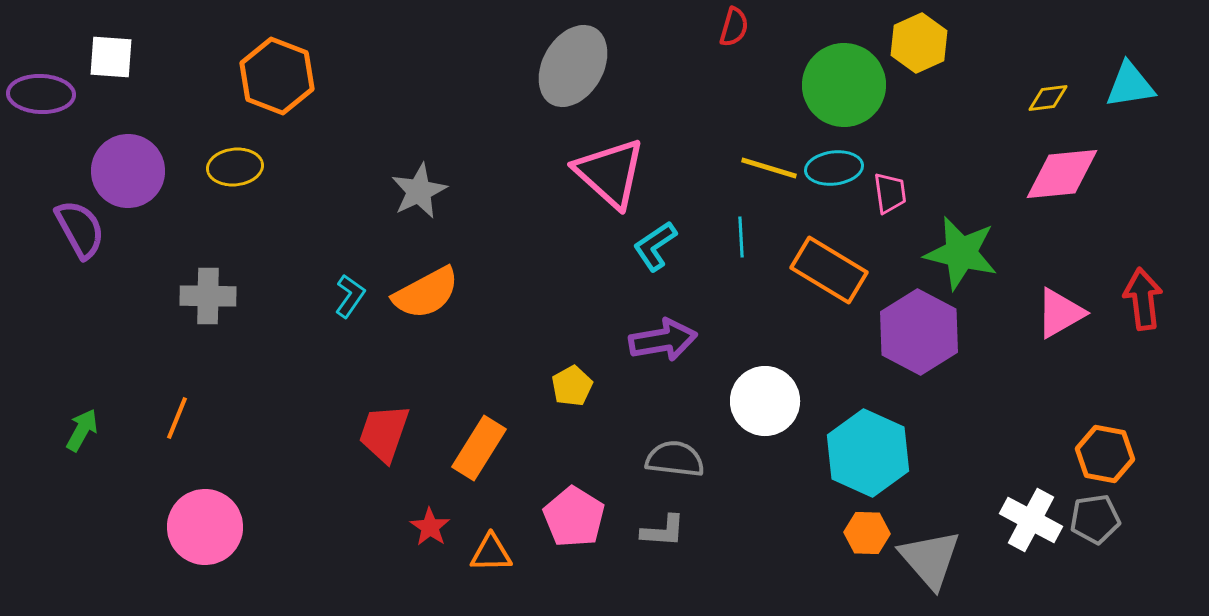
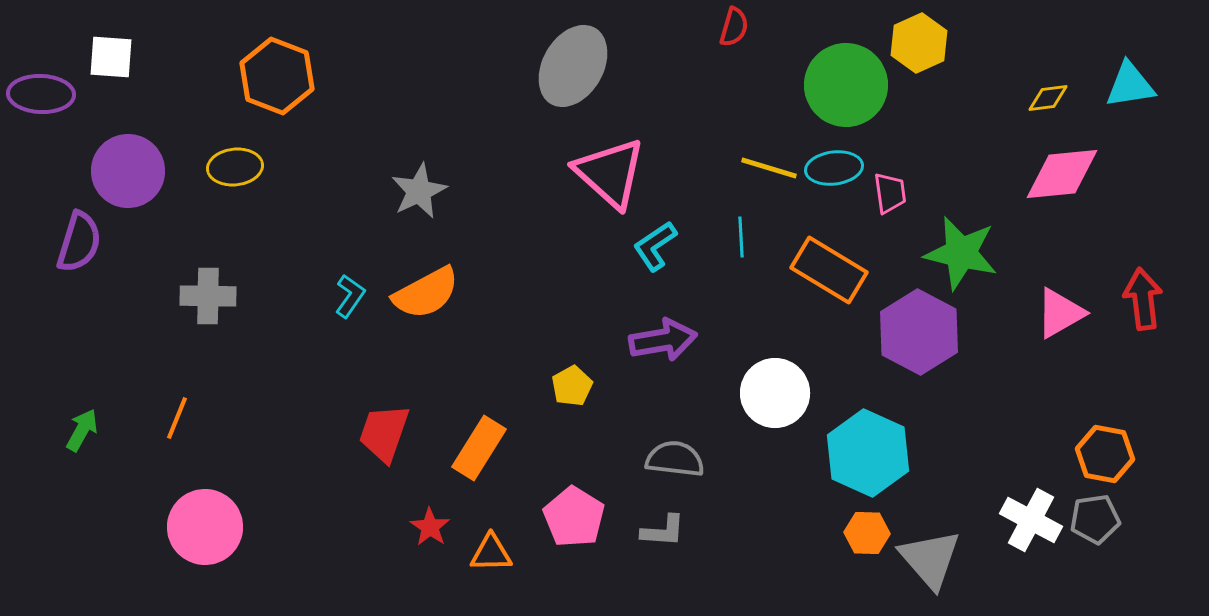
green circle at (844, 85): moved 2 px right
purple semicircle at (80, 229): moved 1 px left, 13 px down; rotated 46 degrees clockwise
white circle at (765, 401): moved 10 px right, 8 px up
